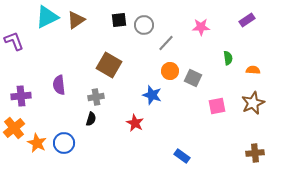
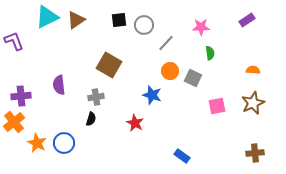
green semicircle: moved 18 px left, 5 px up
orange cross: moved 6 px up
